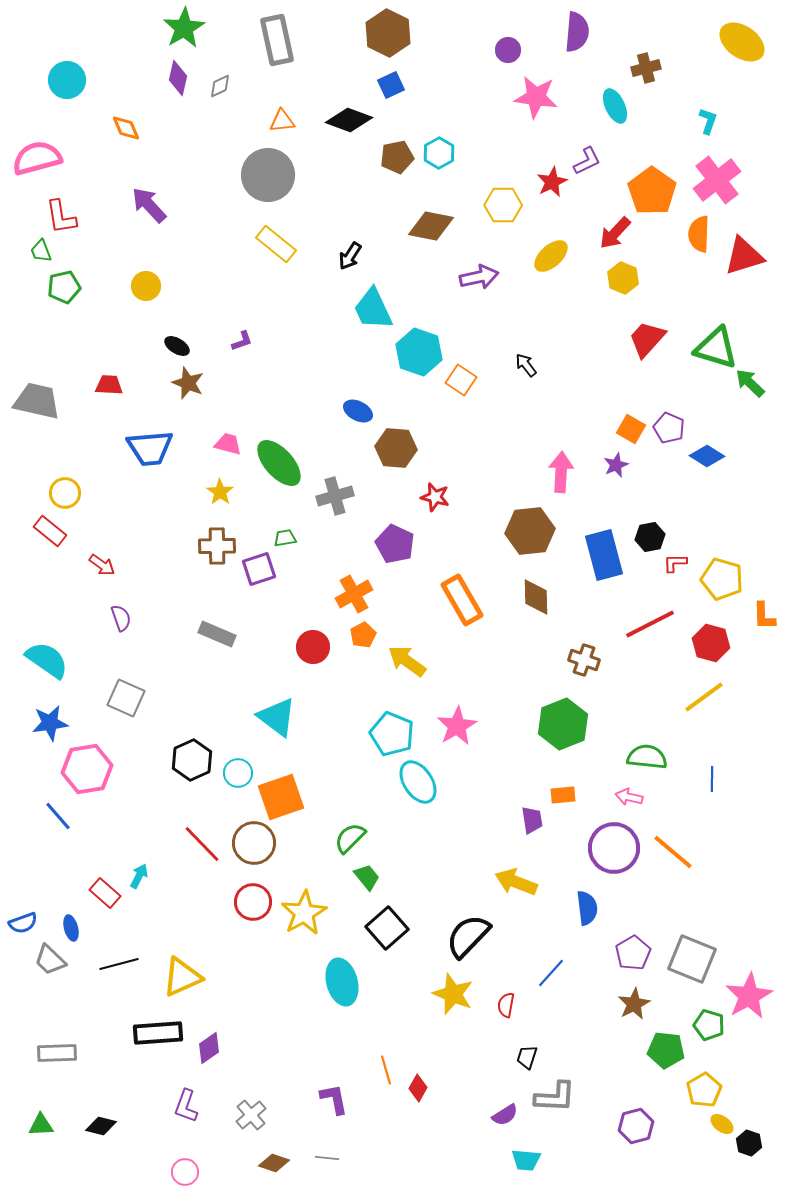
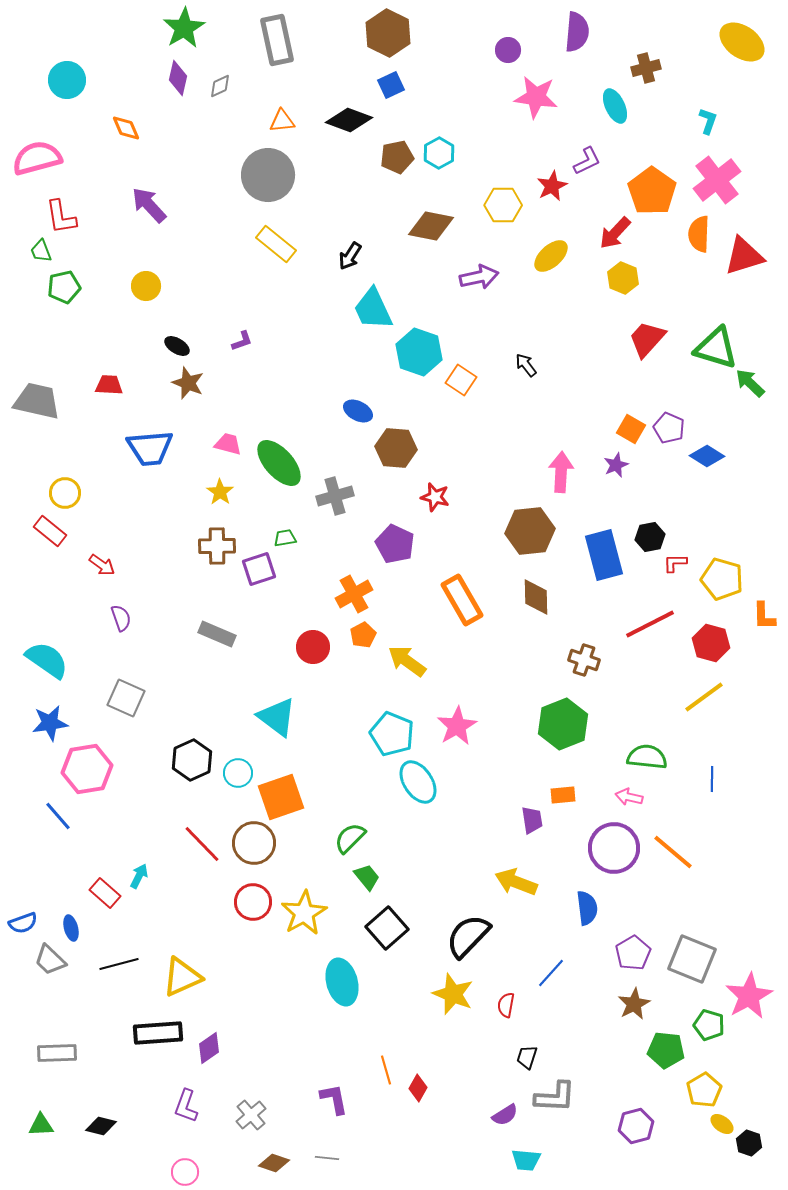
red star at (552, 182): moved 4 px down
